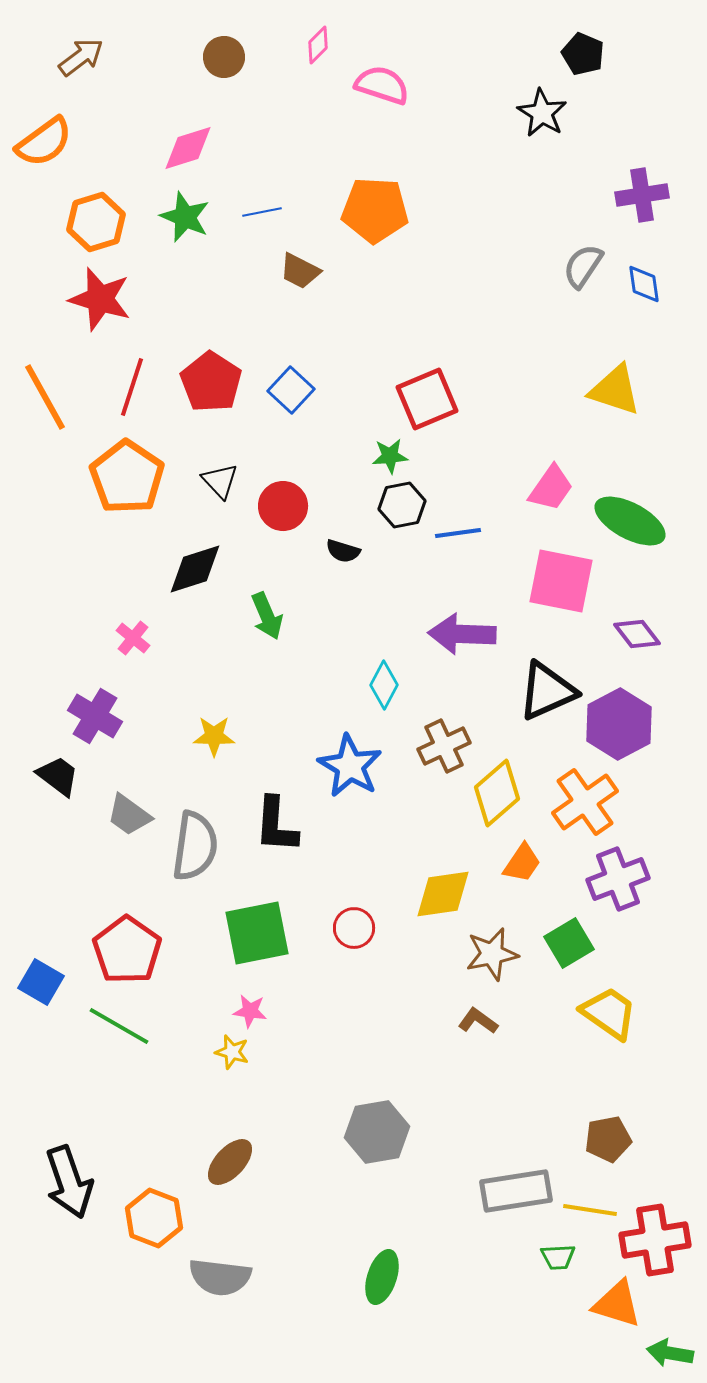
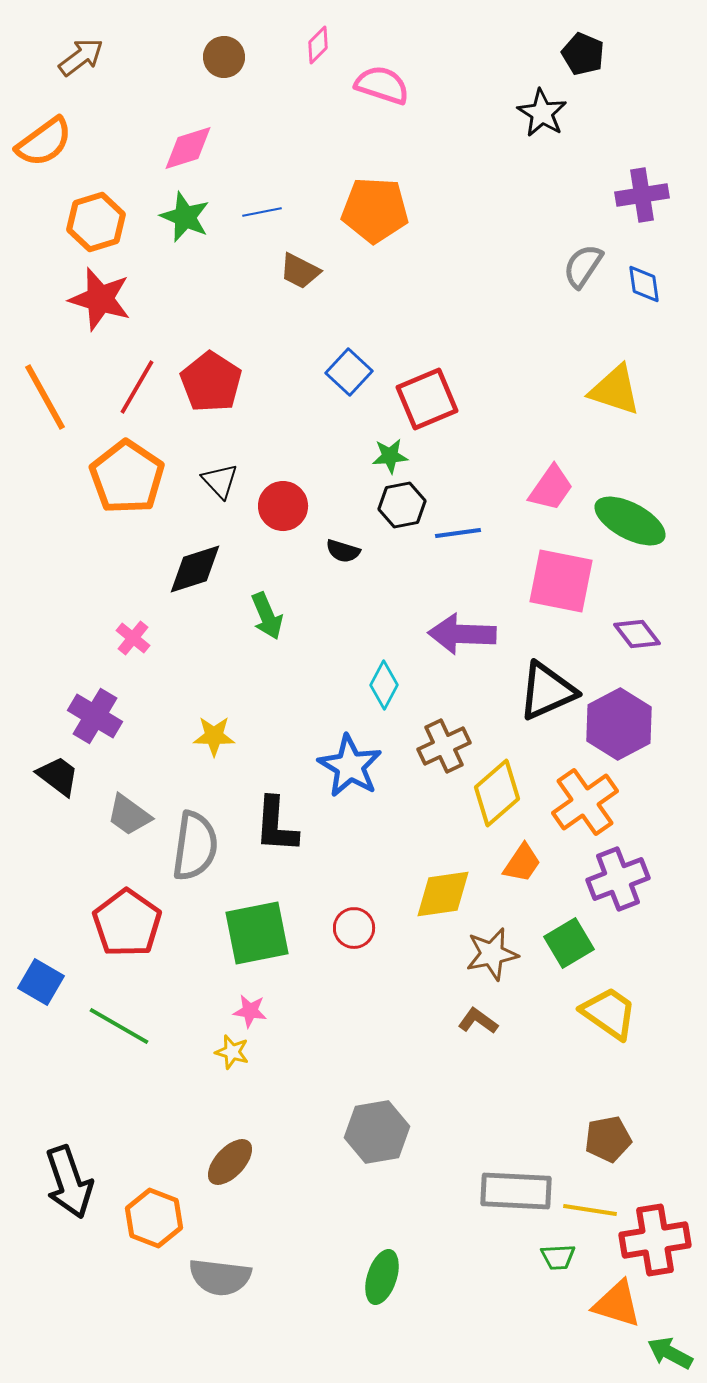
red line at (132, 387): moved 5 px right; rotated 12 degrees clockwise
blue square at (291, 390): moved 58 px right, 18 px up
red pentagon at (127, 950): moved 27 px up
gray rectangle at (516, 1191): rotated 12 degrees clockwise
green arrow at (670, 1353): rotated 18 degrees clockwise
